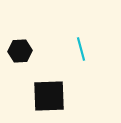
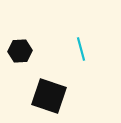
black square: rotated 21 degrees clockwise
